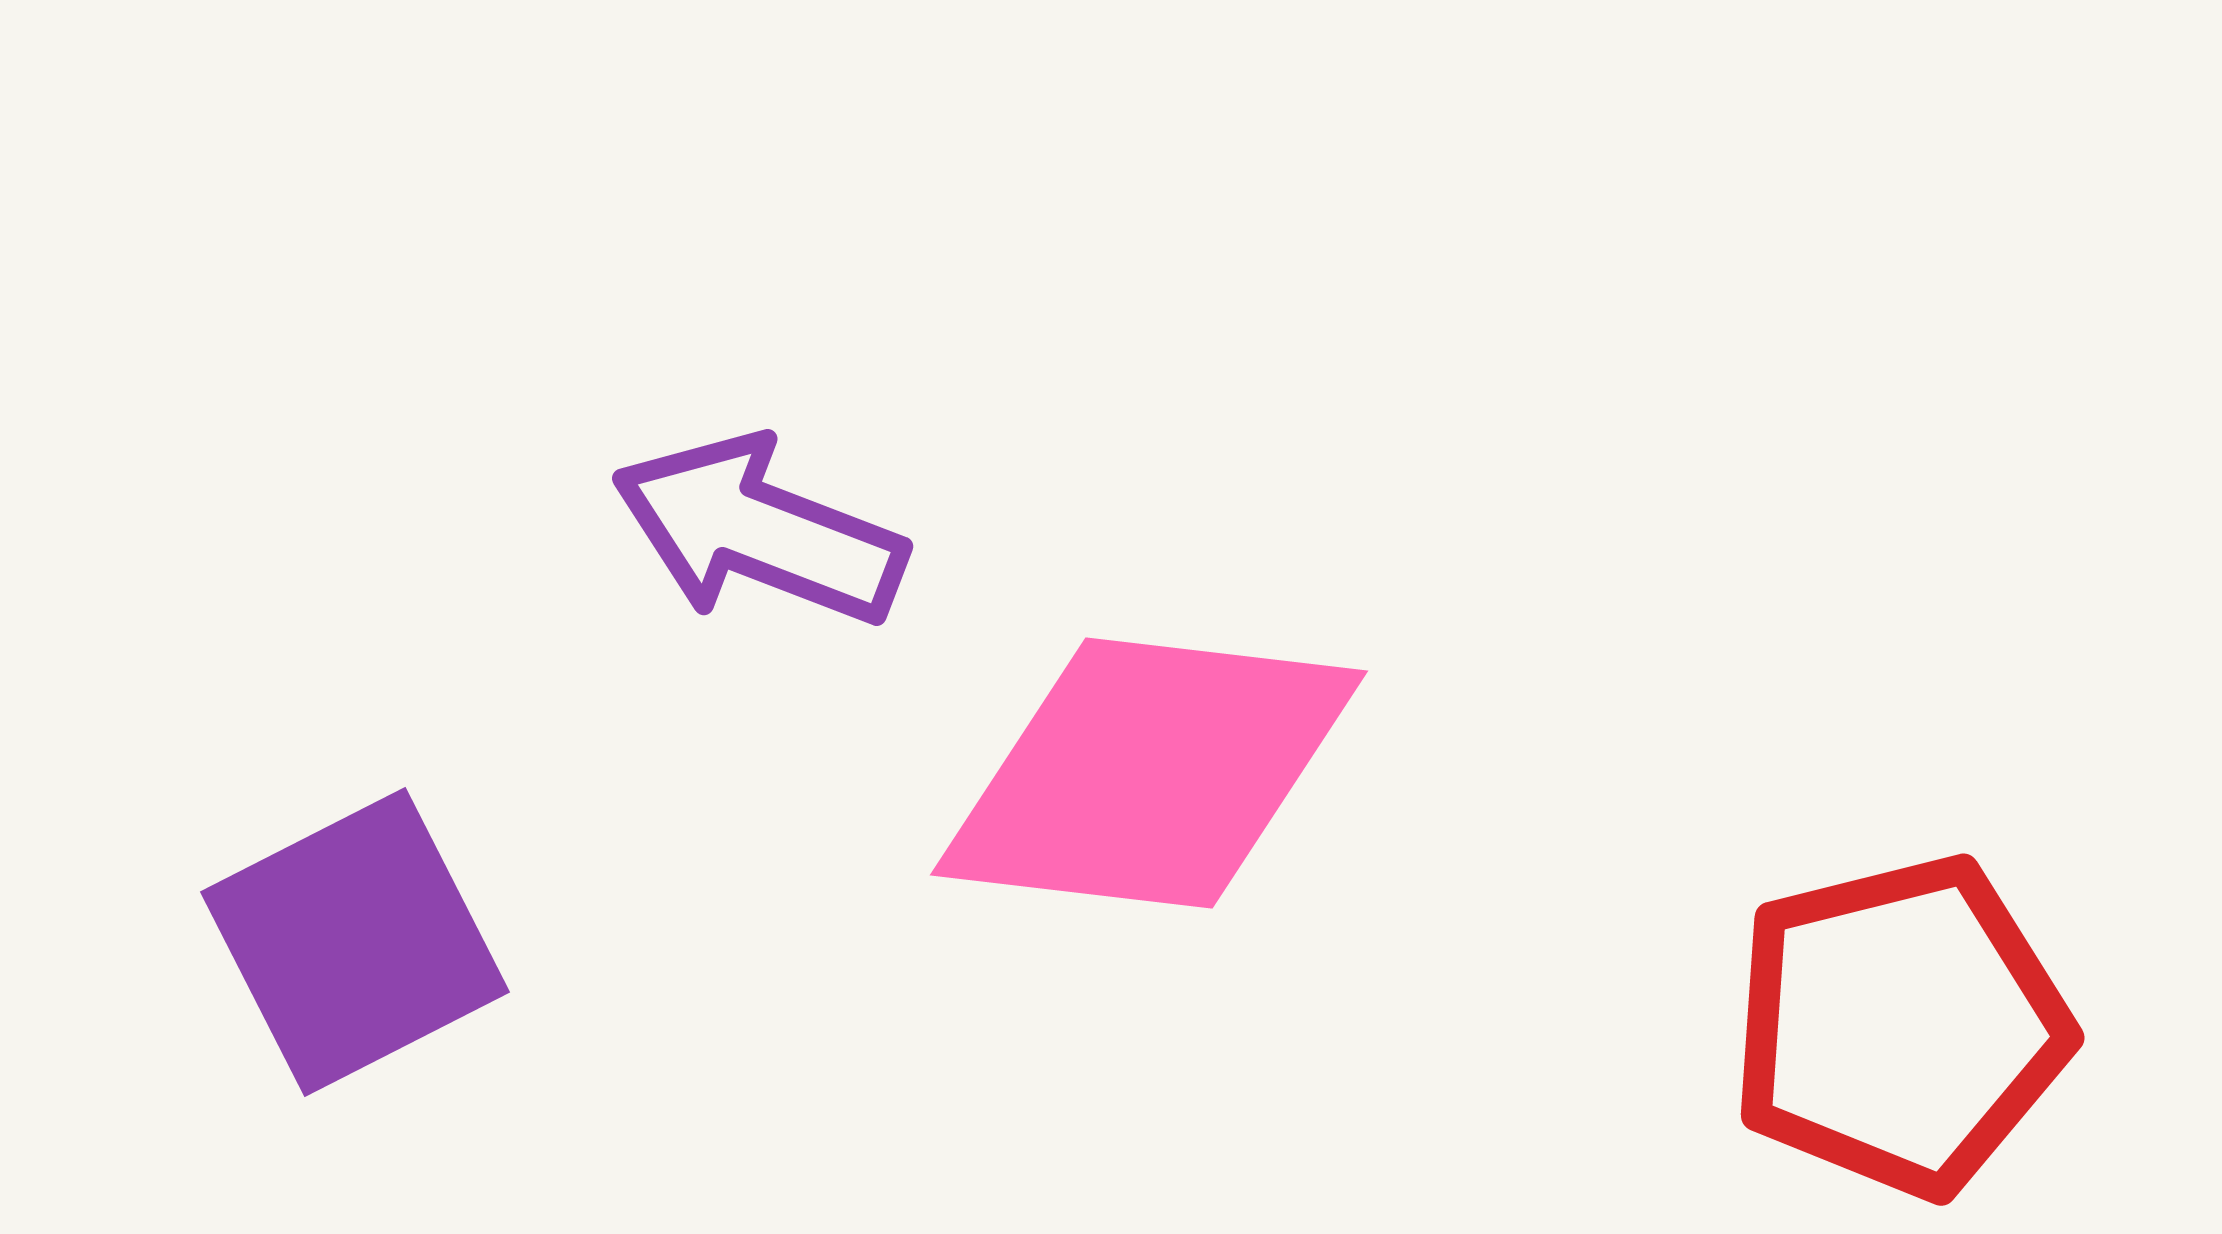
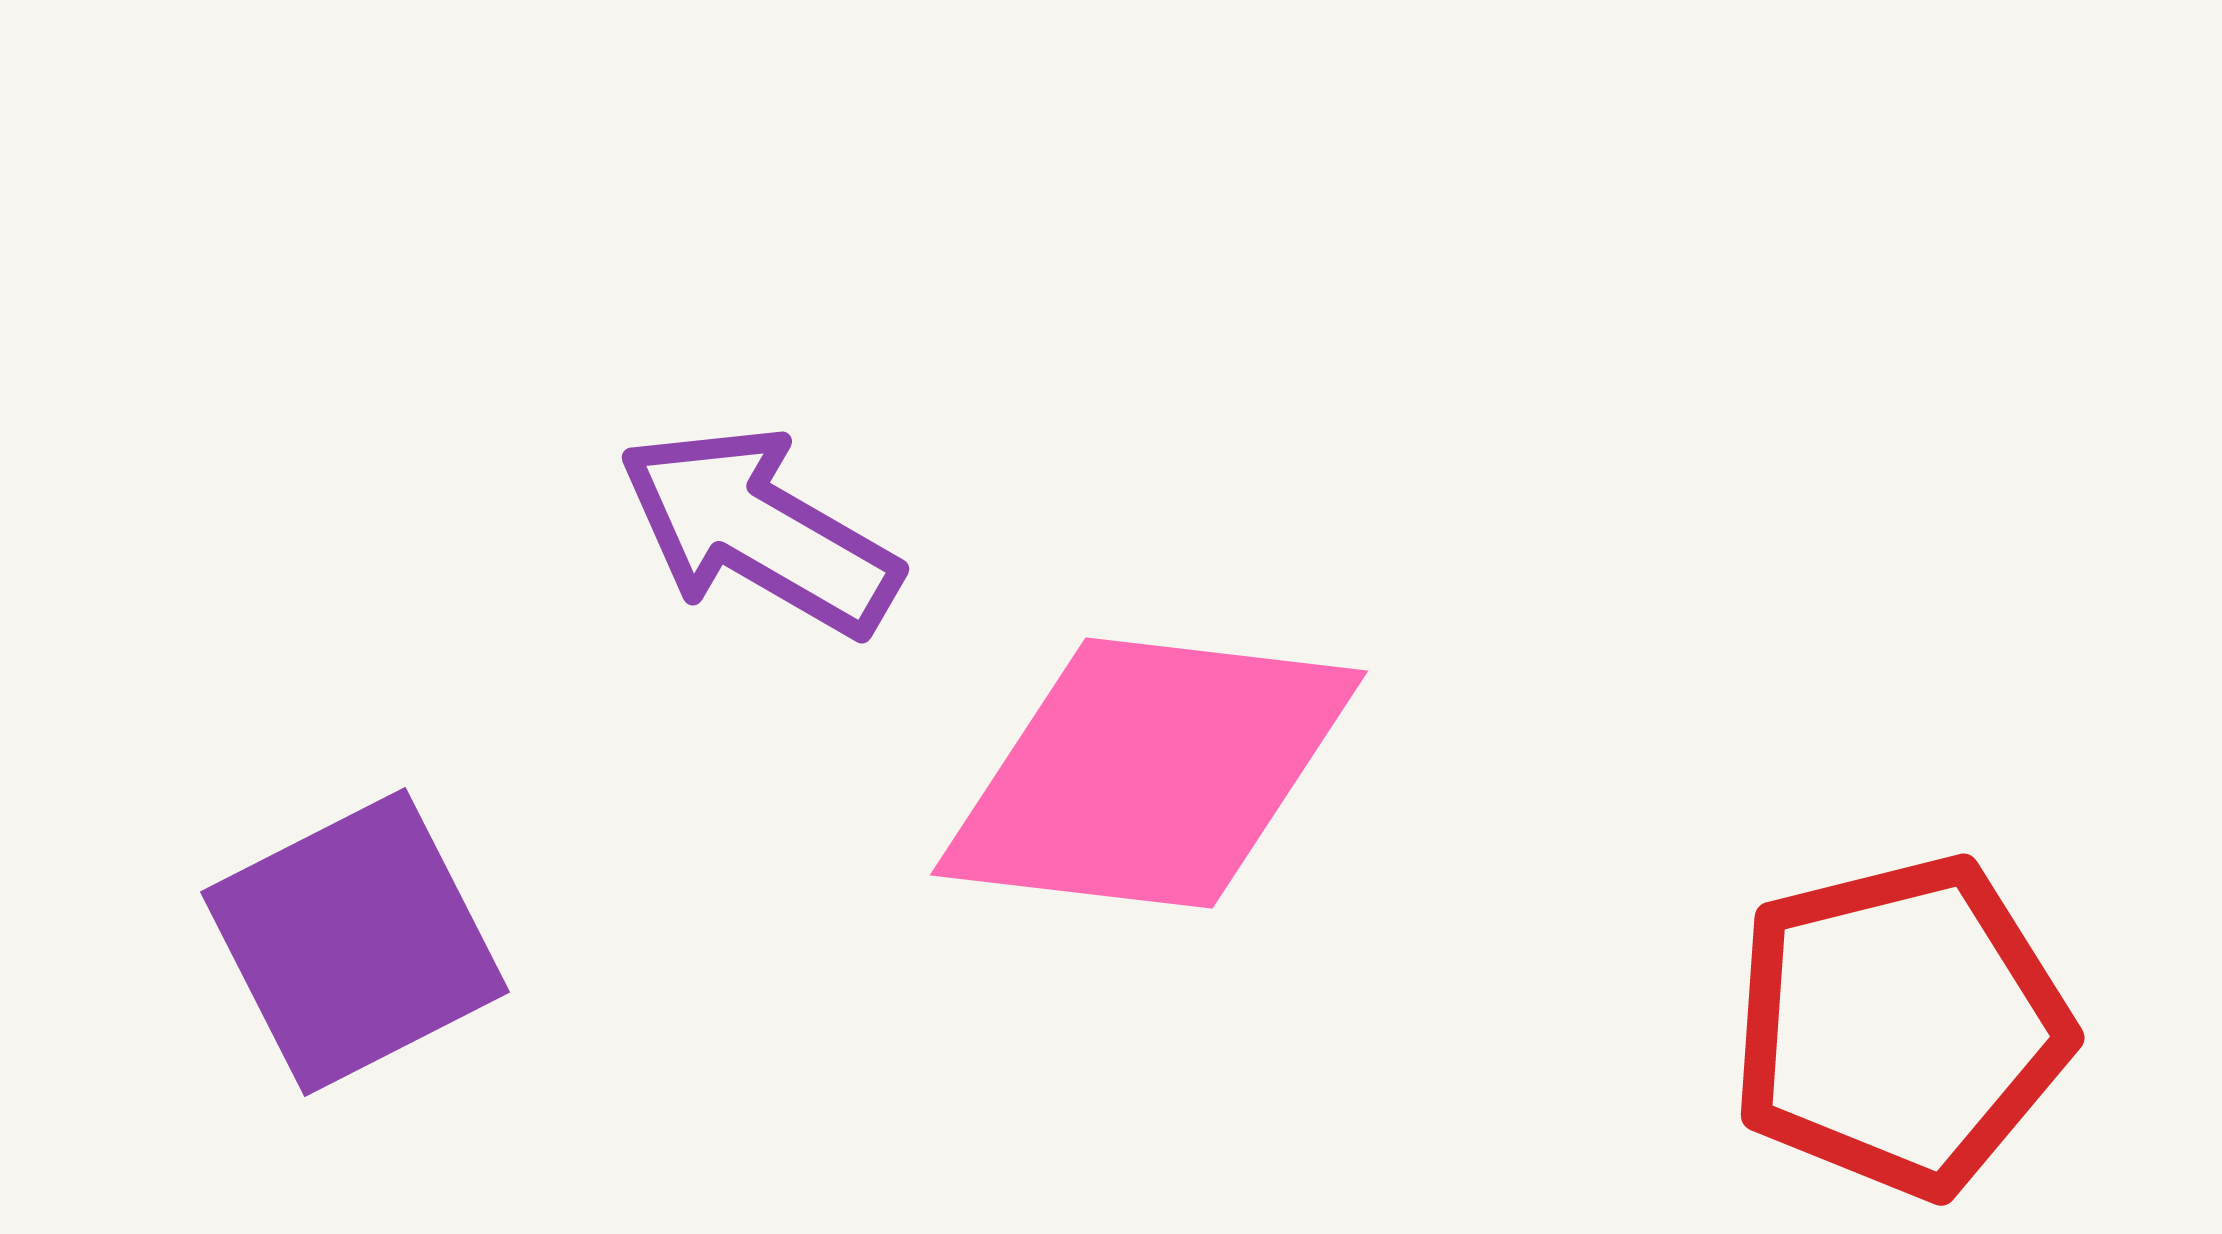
purple arrow: rotated 9 degrees clockwise
